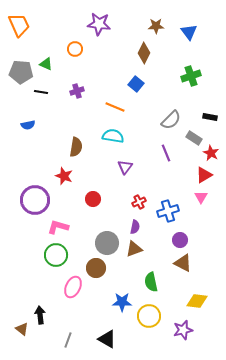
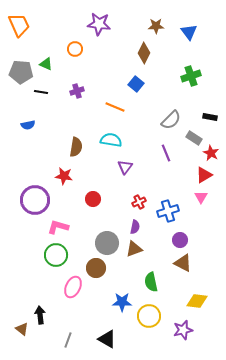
cyan semicircle at (113, 136): moved 2 px left, 4 px down
red star at (64, 176): rotated 12 degrees counterclockwise
